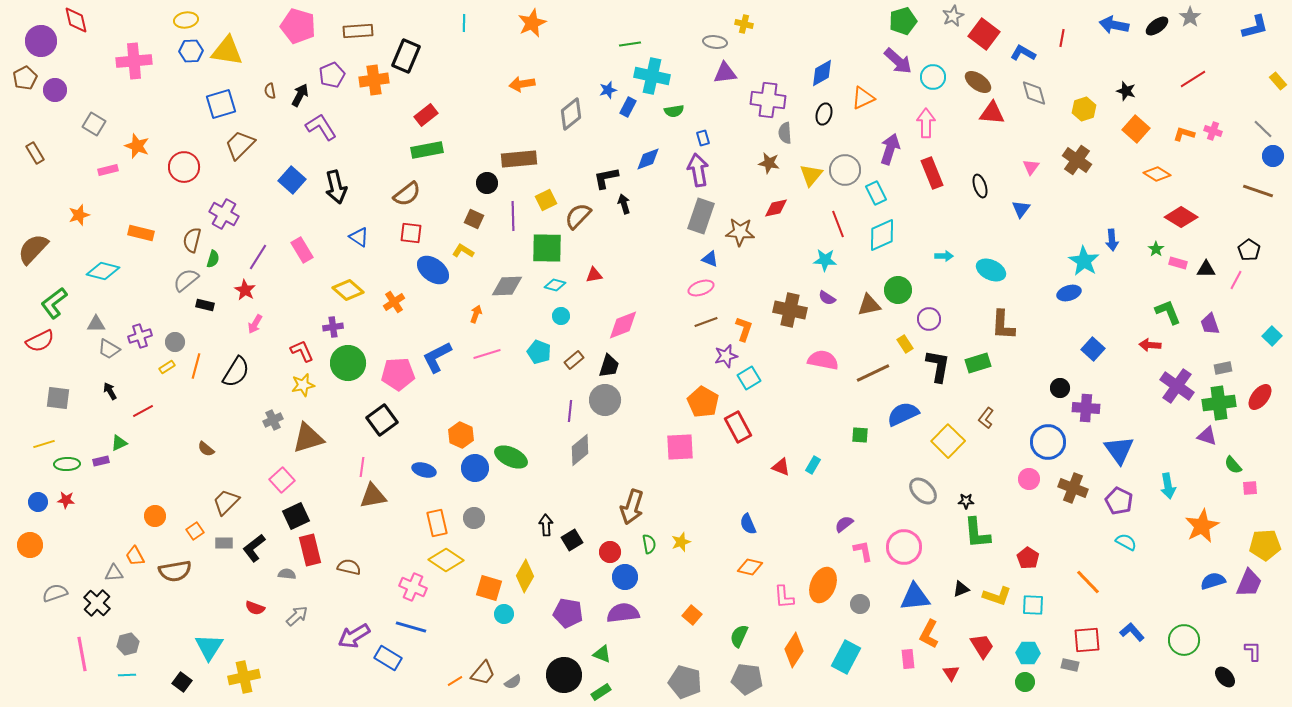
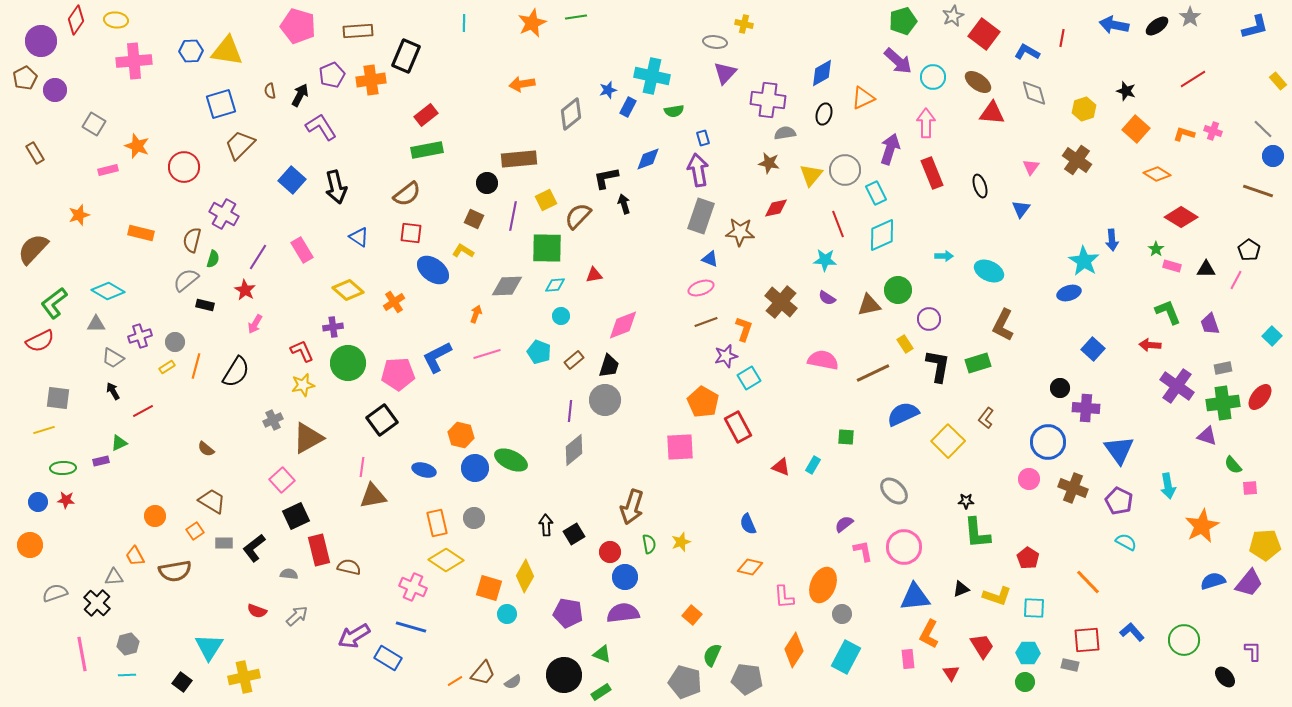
red diamond at (76, 20): rotated 48 degrees clockwise
yellow ellipse at (186, 20): moved 70 px left; rotated 15 degrees clockwise
green line at (630, 44): moved 54 px left, 27 px up
blue L-shape at (1023, 53): moved 4 px right, 1 px up
purple triangle at (725, 73): rotated 40 degrees counterclockwise
orange cross at (374, 80): moved 3 px left
gray semicircle at (785, 133): rotated 85 degrees clockwise
purple line at (513, 216): rotated 12 degrees clockwise
pink rectangle at (1178, 263): moved 6 px left, 3 px down
cyan ellipse at (991, 270): moved 2 px left, 1 px down
cyan diamond at (103, 271): moved 5 px right, 20 px down; rotated 16 degrees clockwise
cyan diamond at (555, 285): rotated 20 degrees counterclockwise
brown cross at (790, 310): moved 9 px left, 8 px up; rotated 28 degrees clockwise
brown L-shape at (1003, 325): rotated 24 degrees clockwise
gray trapezoid at (109, 349): moved 4 px right, 9 px down
black arrow at (110, 391): moved 3 px right
green cross at (1219, 403): moved 4 px right
orange hexagon at (461, 435): rotated 10 degrees counterclockwise
green square at (860, 435): moved 14 px left, 2 px down
brown triangle at (308, 438): rotated 12 degrees counterclockwise
yellow line at (44, 444): moved 14 px up
gray diamond at (580, 450): moved 6 px left
green ellipse at (511, 457): moved 3 px down
green ellipse at (67, 464): moved 4 px left, 4 px down
gray ellipse at (923, 491): moved 29 px left
brown trapezoid at (226, 502): moved 14 px left, 1 px up; rotated 76 degrees clockwise
black square at (572, 540): moved 2 px right, 6 px up
red rectangle at (310, 550): moved 9 px right
gray triangle at (114, 573): moved 4 px down
gray semicircle at (287, 574): moved 2 px right
purple trapezoid at (1249, 583): rotated 16 degrees clockwise
gray circle at (860, 604): moved 18 px left, 10 px down
cyan square at (1033, 605): moved 1 px right, 3 px down
red semicircle at (255, 608): moved 2 px right, 3 px down
cyan circle at (504, 614): moved 3 px right
green semicircle at (739, 636): moved 27 px left, 19 px down
